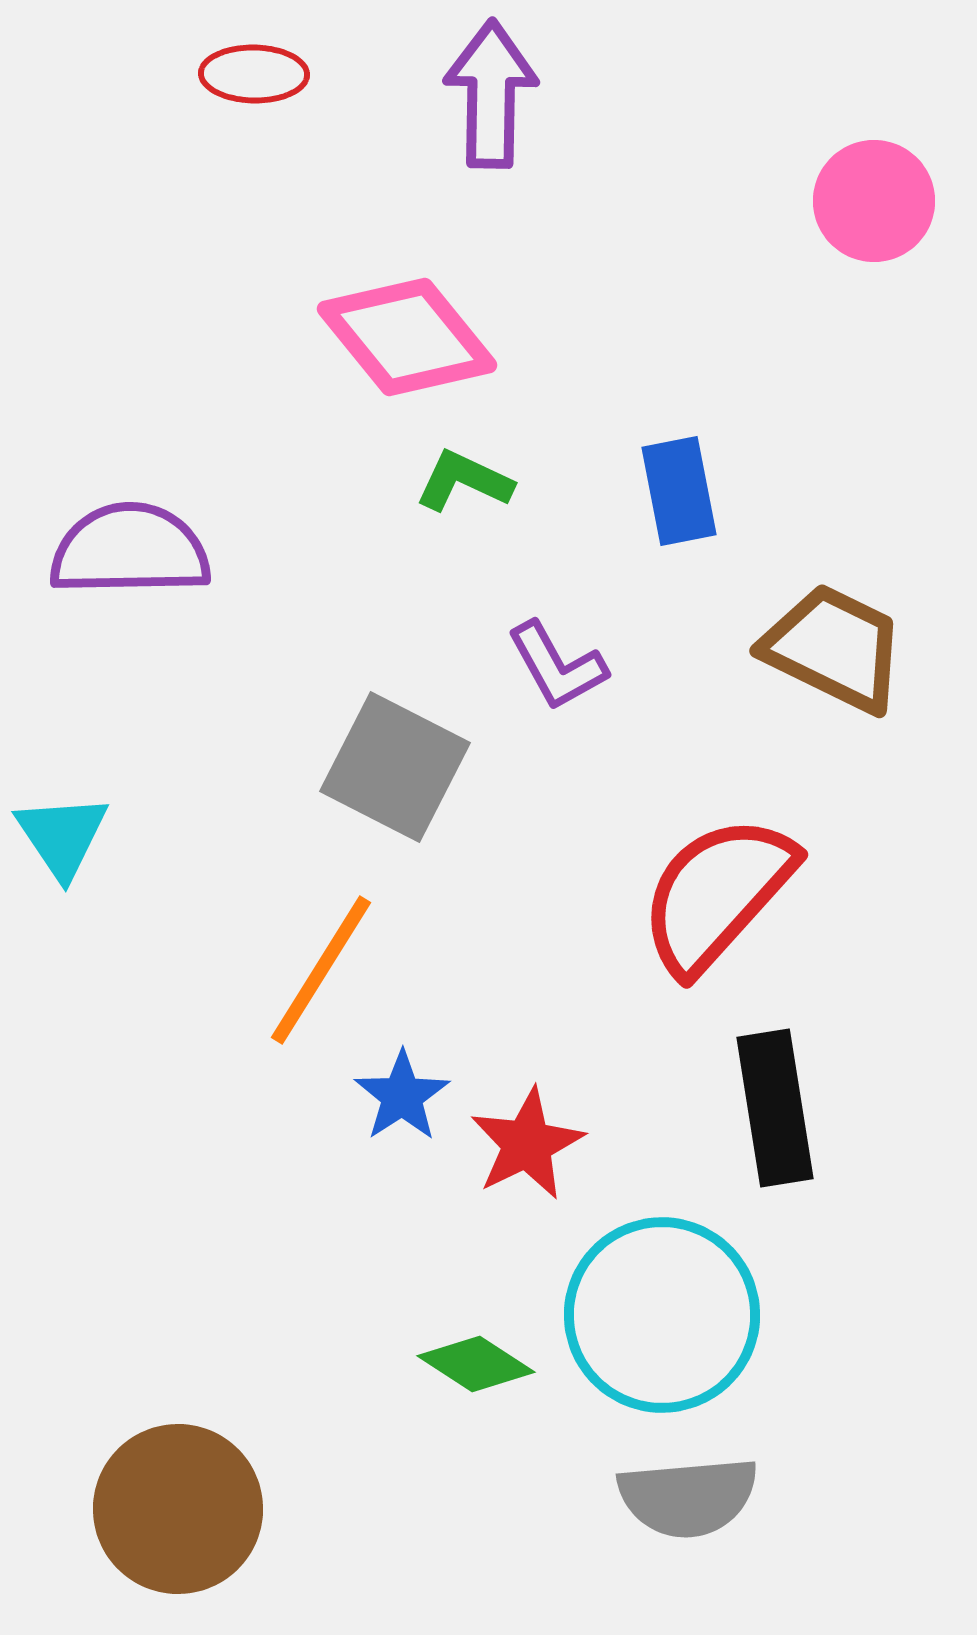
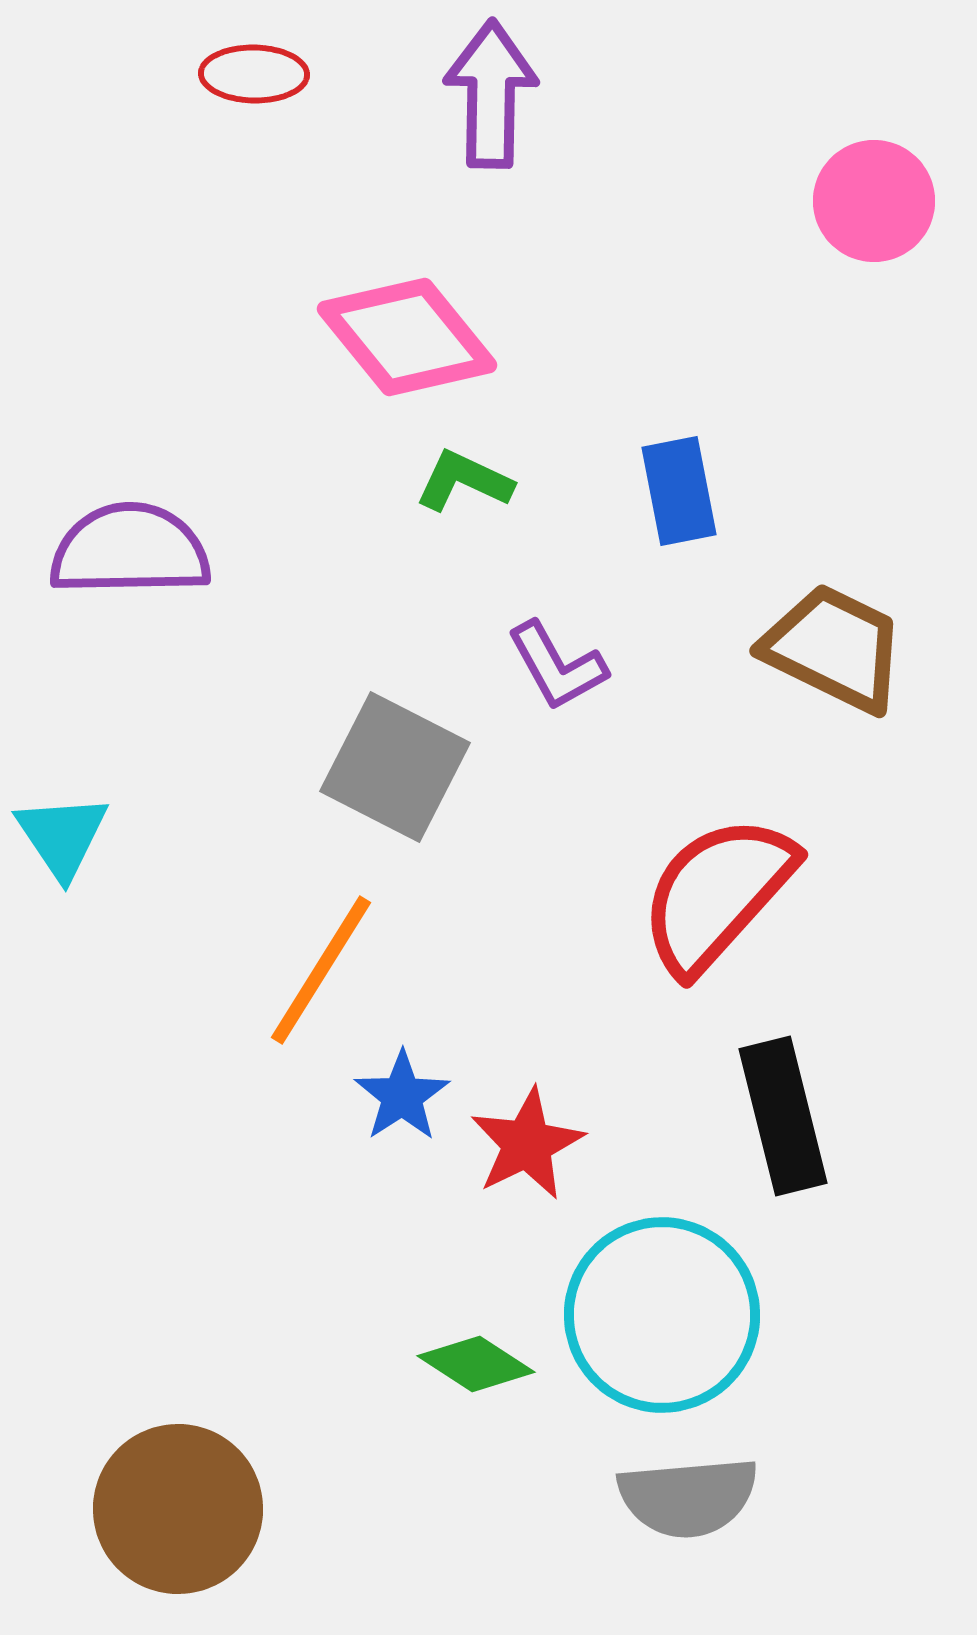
black rectangle: moved 8 px right, 8 px down; rotated 5 degrees counterclockwise
